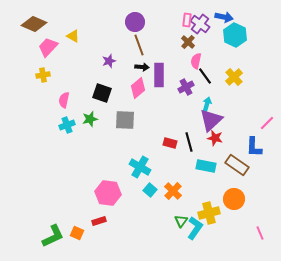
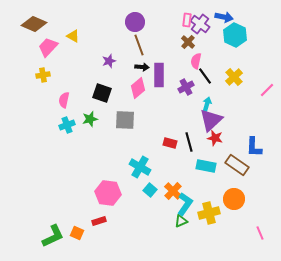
pink line at (267, 123): moved 33 px up
green triangle at (181, 221): rotated 32 degrees clockwise
cyan L-shape at (195, 228): moved 10 px left, 24 px up
